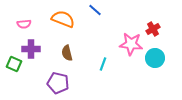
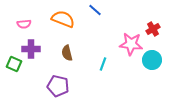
cyan circle: moved 3 px left, 2 px down
purple pentagon: moved 3 px down
